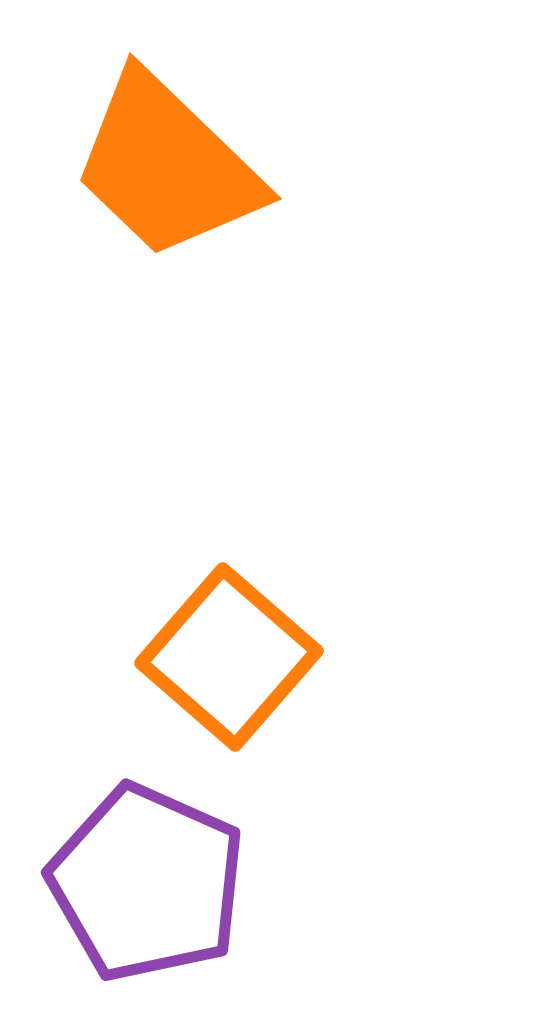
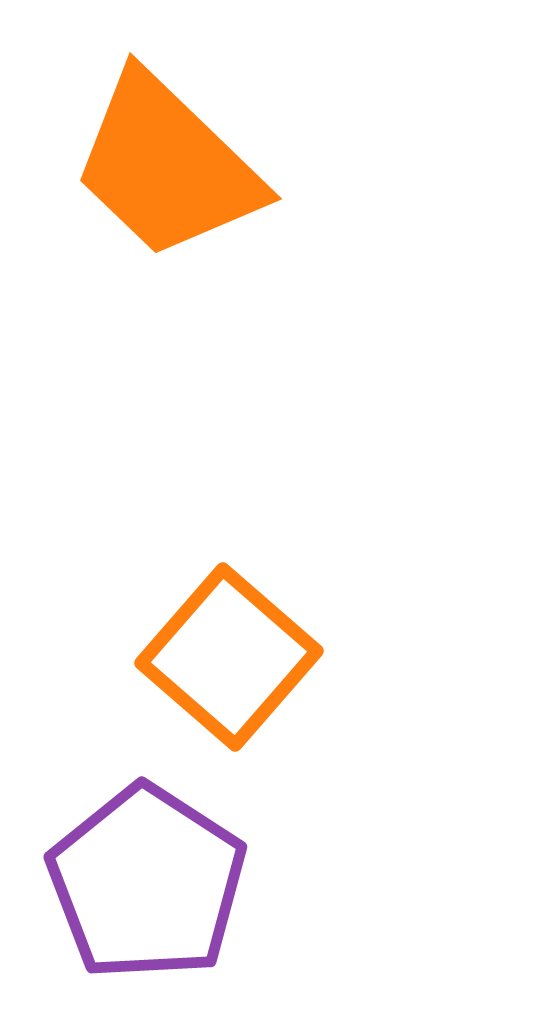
purple pentagon: rotated 9 degrees clockwise
